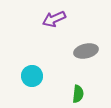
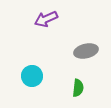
purple arrow: moved 8 px left
green semicircle: moved 6 px up
